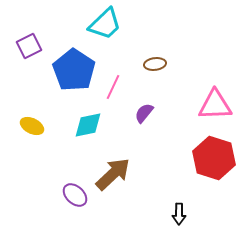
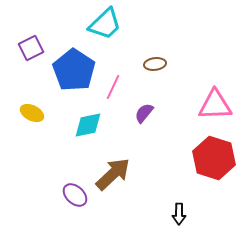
purple square: moved 2 px right, 2 px down
yellow ellipse: moved 13 px up
